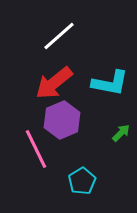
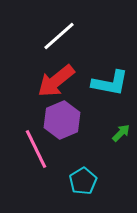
red arrow: moved 2 px right, 2 px up
cyan pentagon: moved 1 px right
